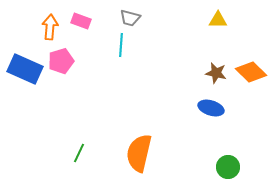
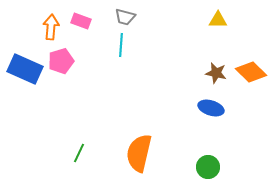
gray trapezoid: moved 5 px left, 1 px up
orange arrow: moved 1 px right
green circle: moved 20 px left
